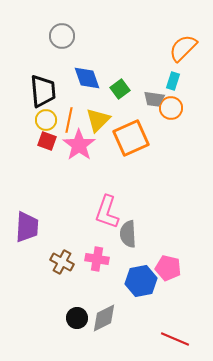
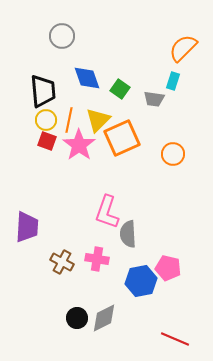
green square: rotated 18 degrees counterclockwise
orange circle: moved 2 px right, 46 px down
orange square: moved 9 px left
